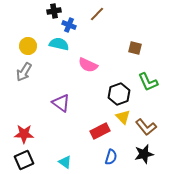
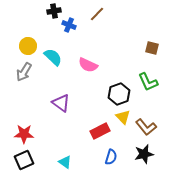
cyan semicircle: moved 6 px left, 13 px down; rotated 30 degrees clockwise
brown square: moved 17 px right
